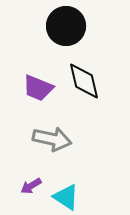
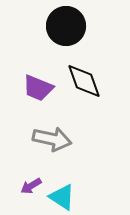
black diamond: rotated 6 degrees counterclockwise
cyan triangle: moved 4 px left
